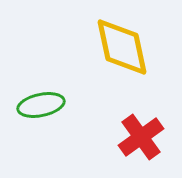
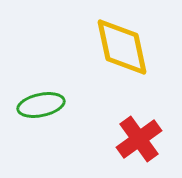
red cross: moved 2 px left, 2 px down
